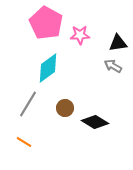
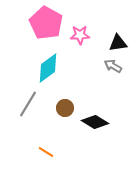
orange line: moved 22 px right, 10 px down
